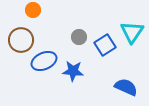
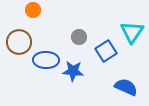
brown circle: moved 2 px left, 2 px down
blue square: moved 1 px right, 6 px down
blue ellipse: moved 2 px right, 1 px up; rotated 25 degrees clockwise
